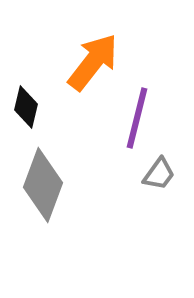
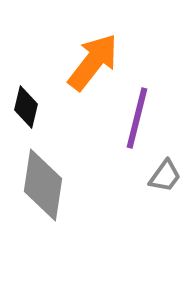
gray trapezoid: moved 6 px right, 2 px down
gray diamond: rotated 12 degrees counterclockwise
